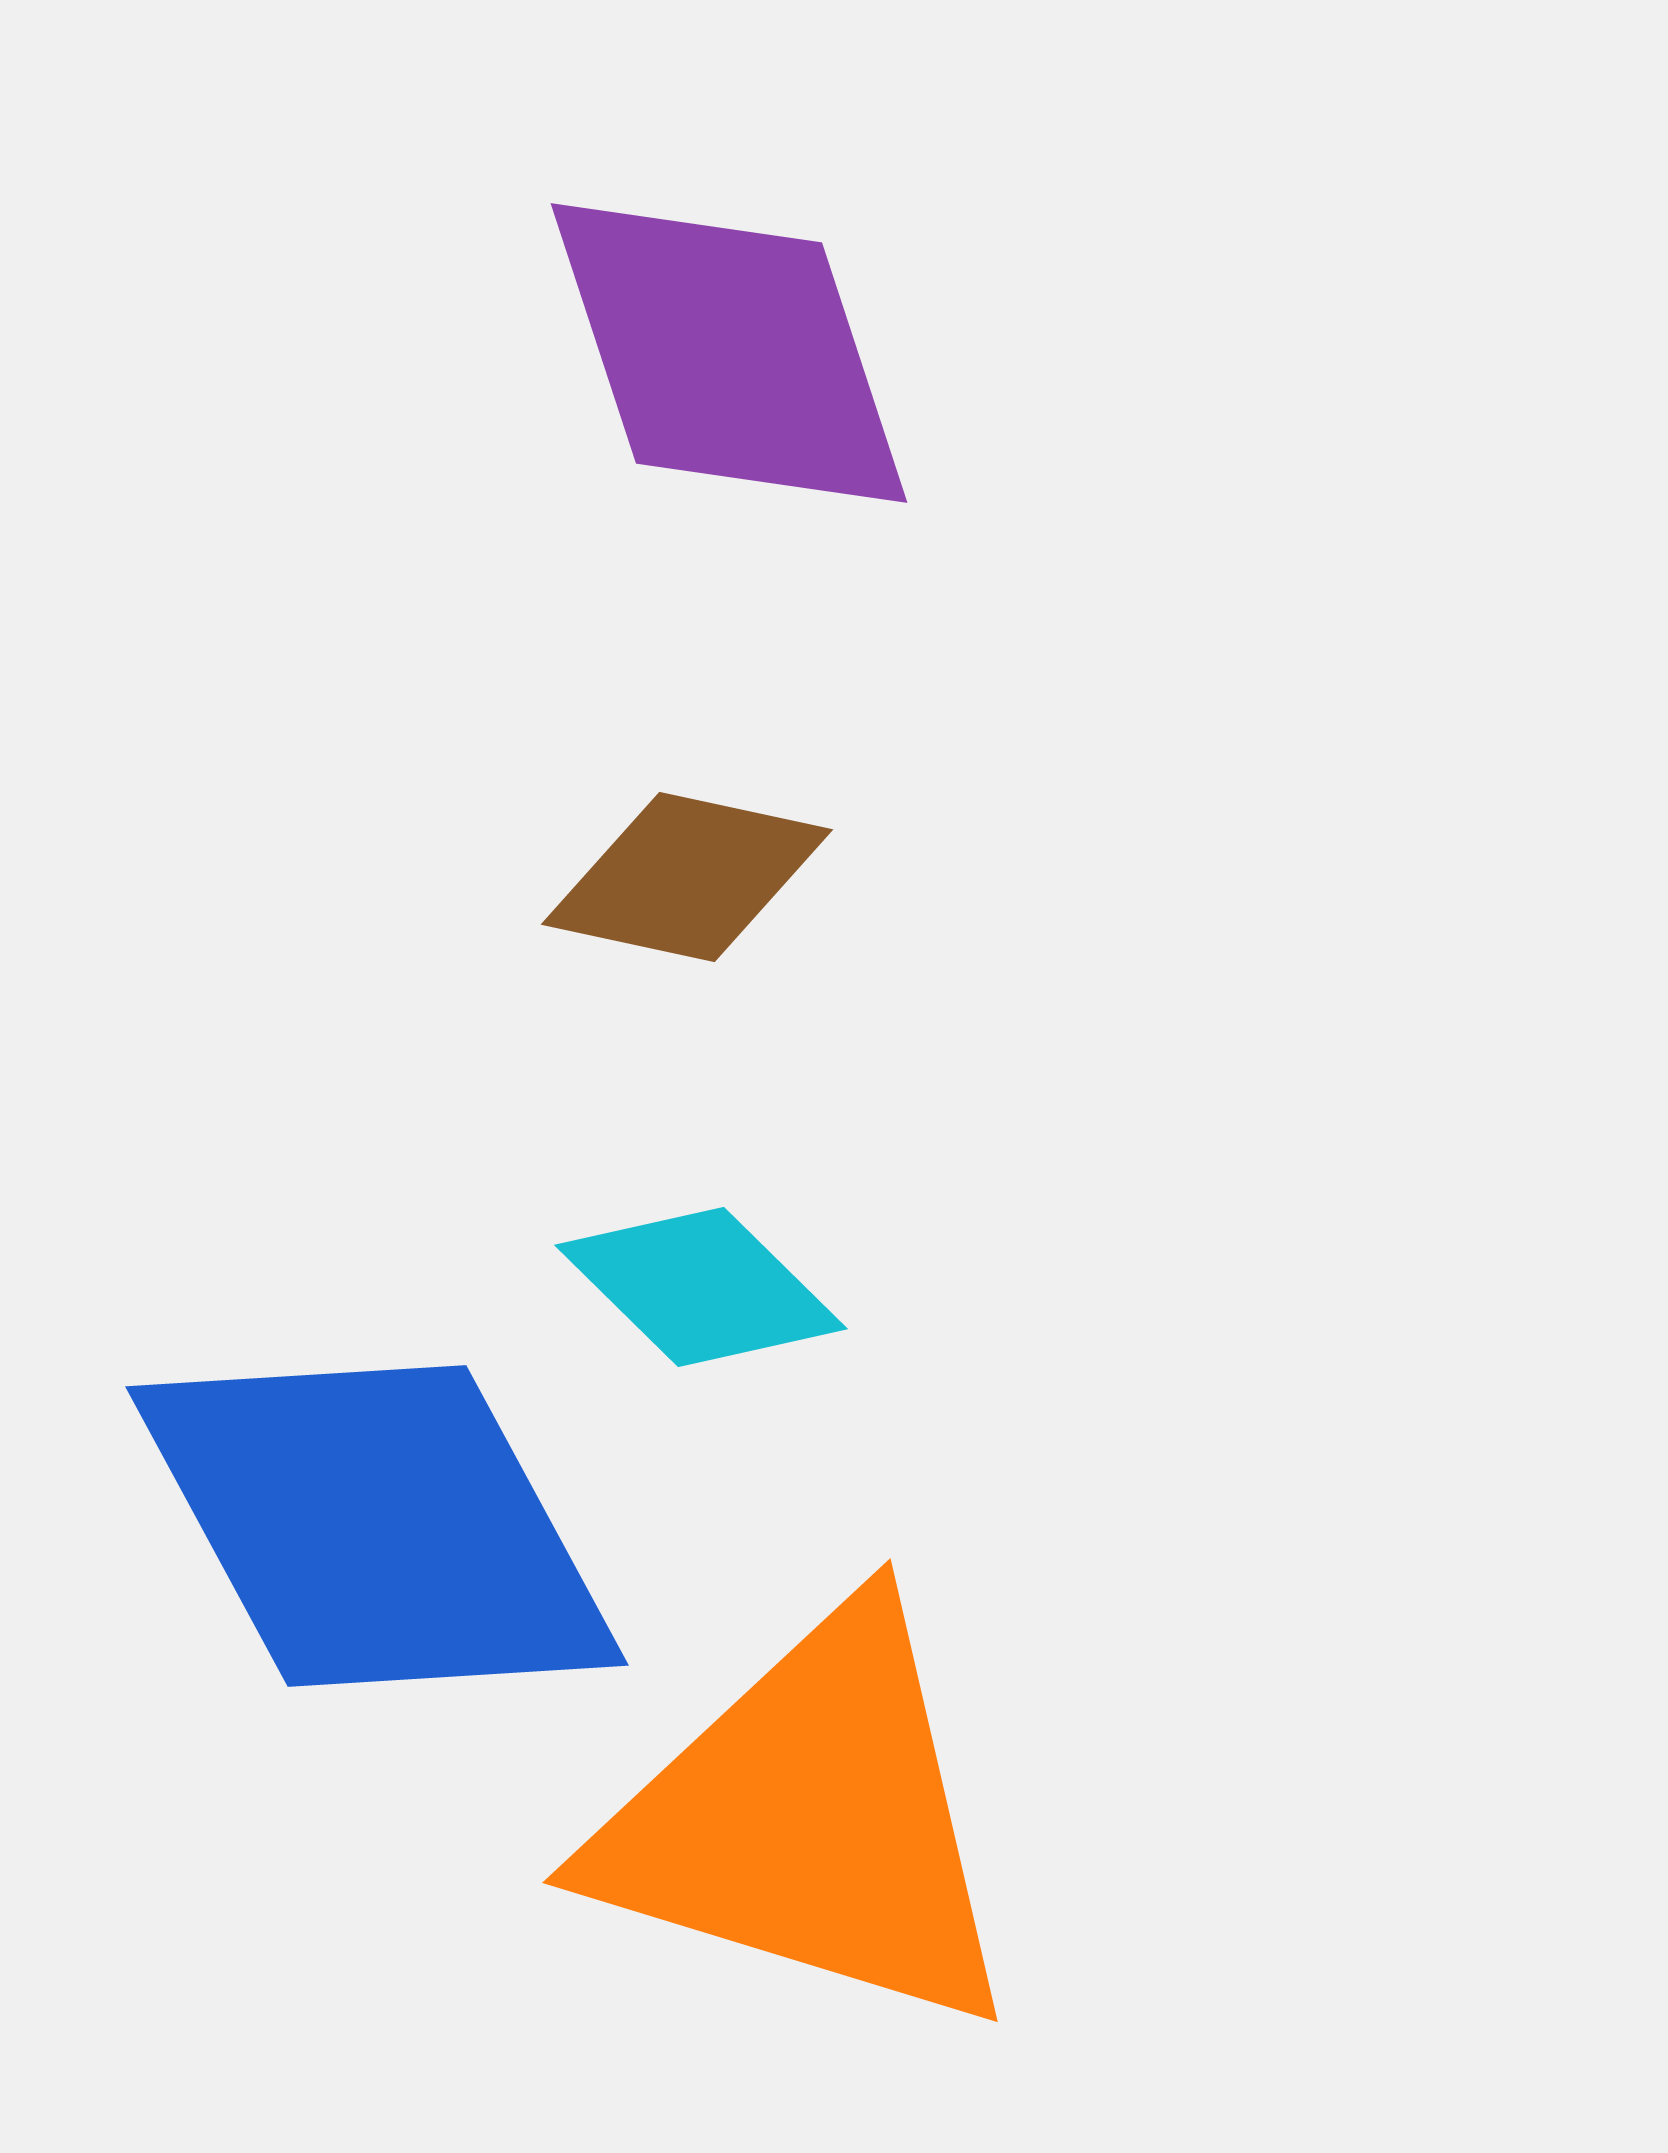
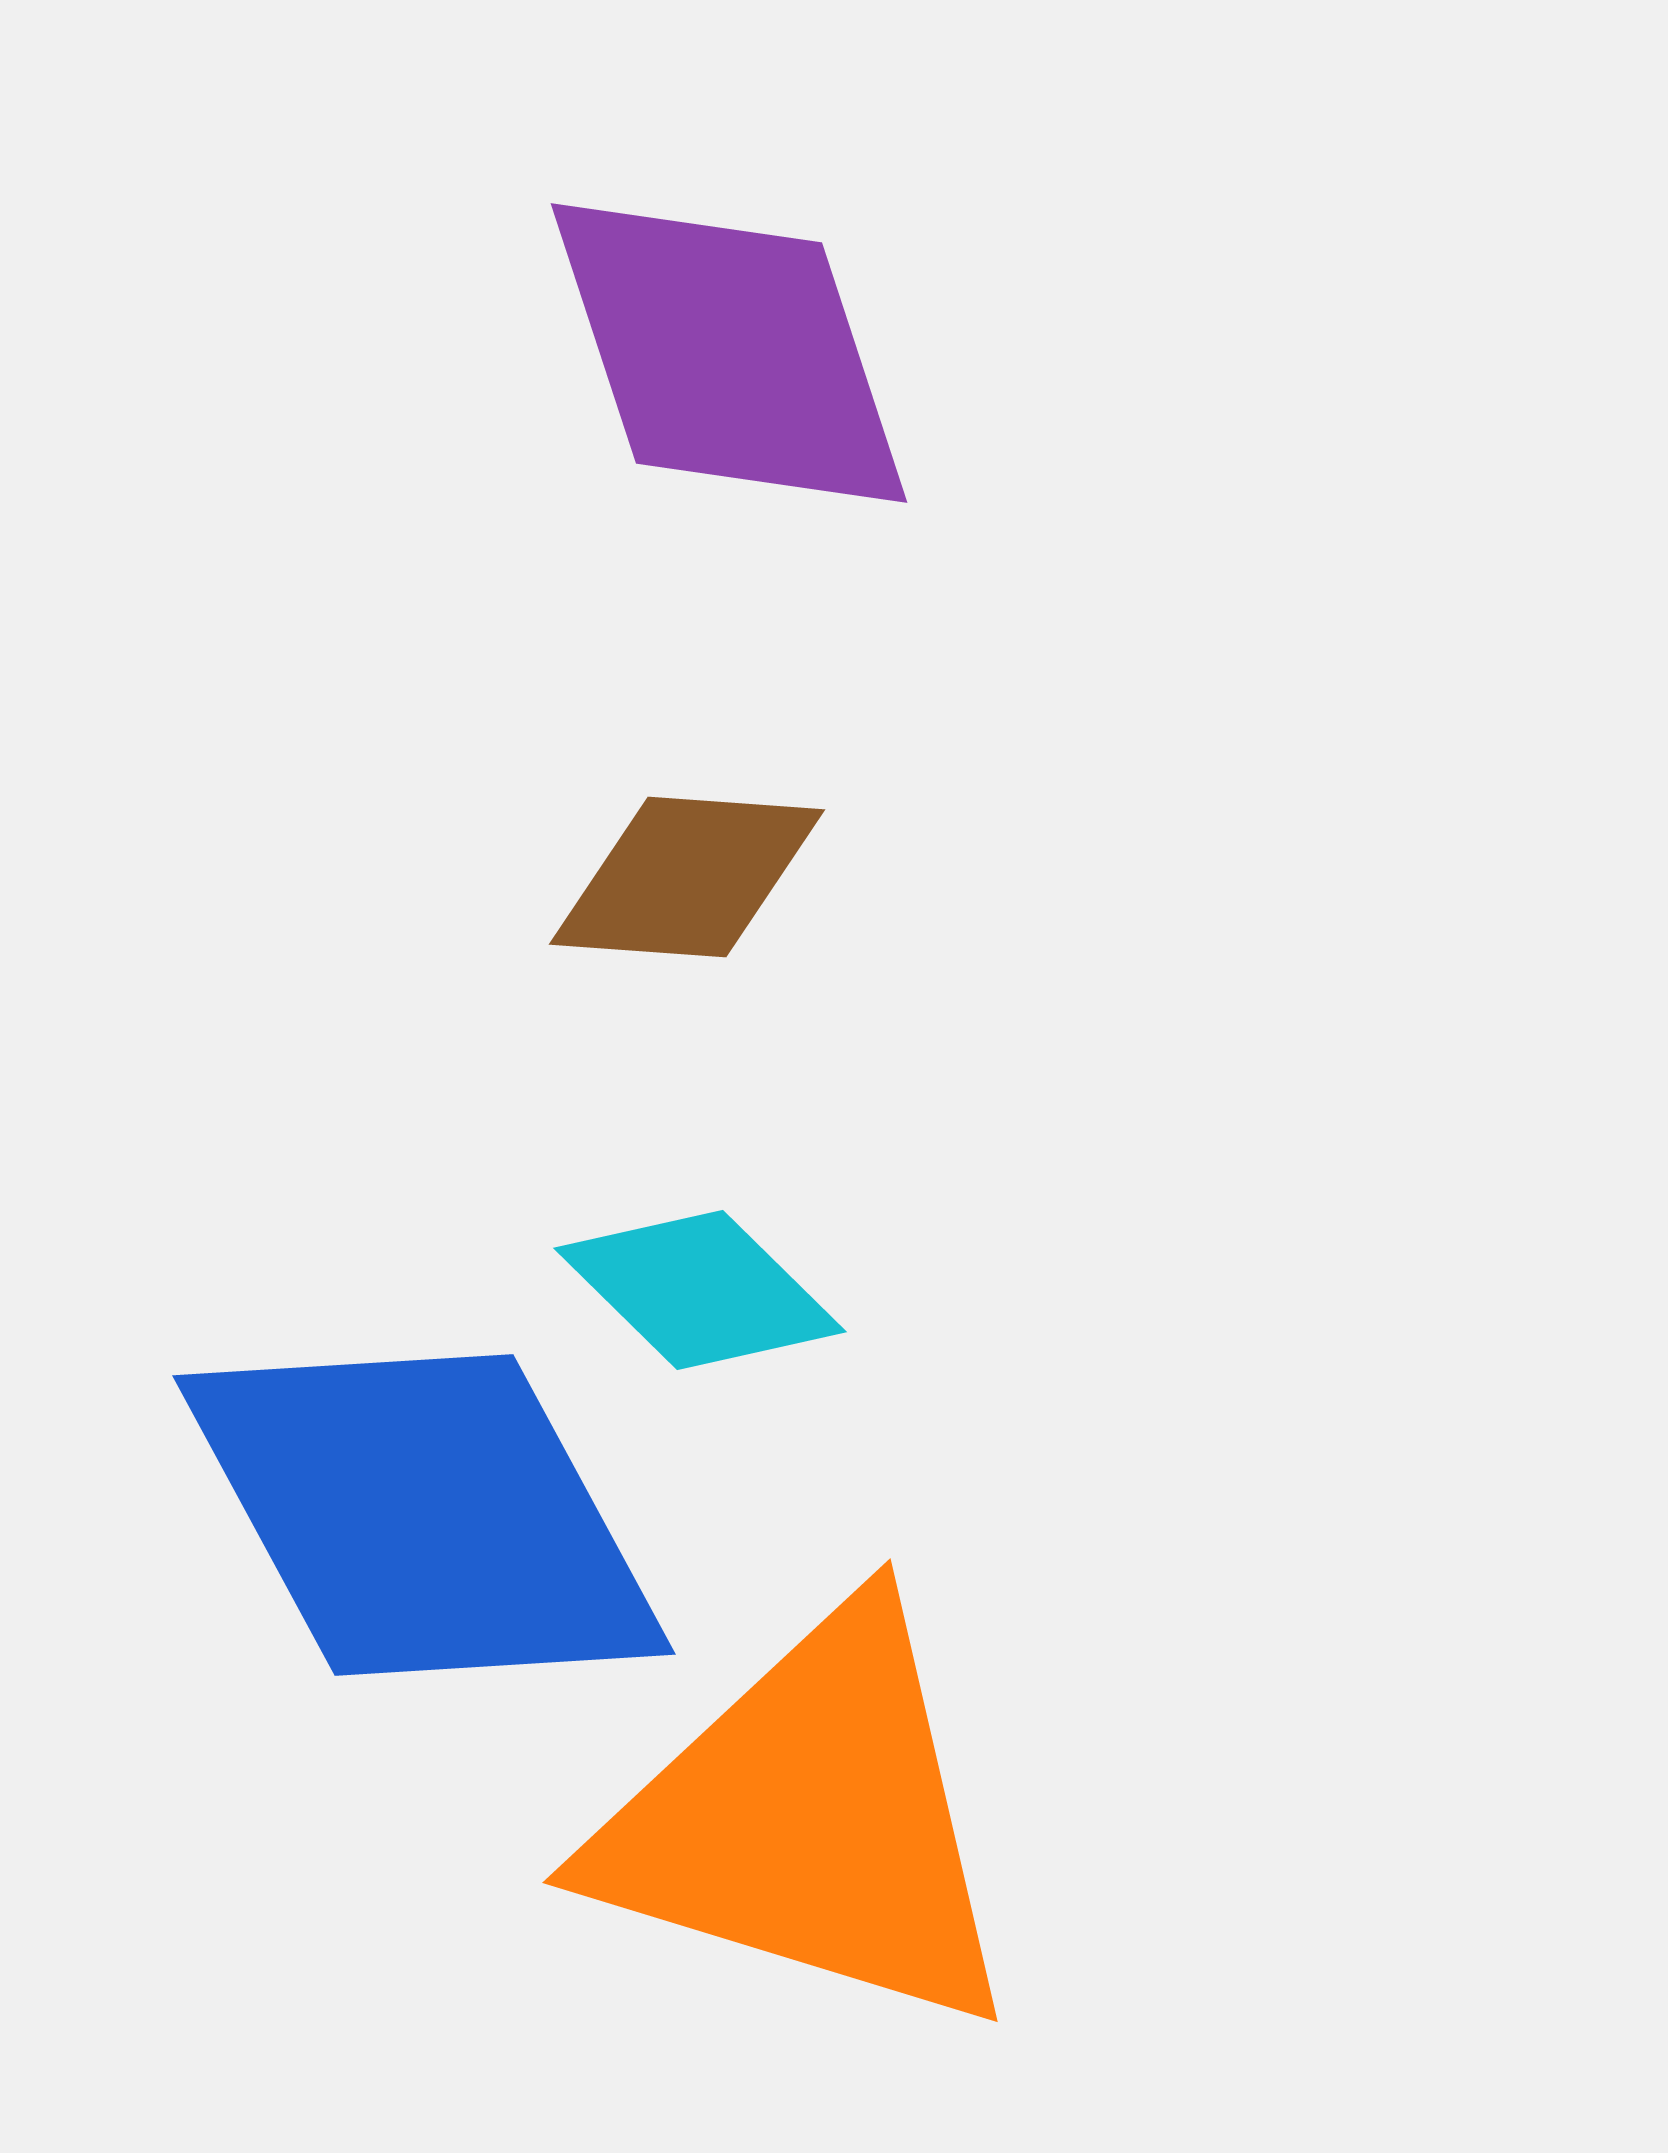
brown diamond: rotated 8 degrees counterclockwise
cyan diamond: moved 1 px left, 3 px down
blue diamond: moved 47 px right, 11 px up
